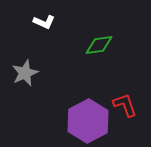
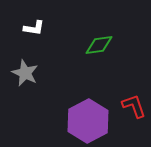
white L-shape: moved 10 px left, 6 px down; rotated 15 degrees counterclockwise
gray star: rotated 24 degrees counterclockwise
red L-shape: moved 9 px right, 1 px down
